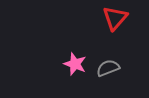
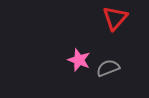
pink star: moved 4 px right, 4 px up
